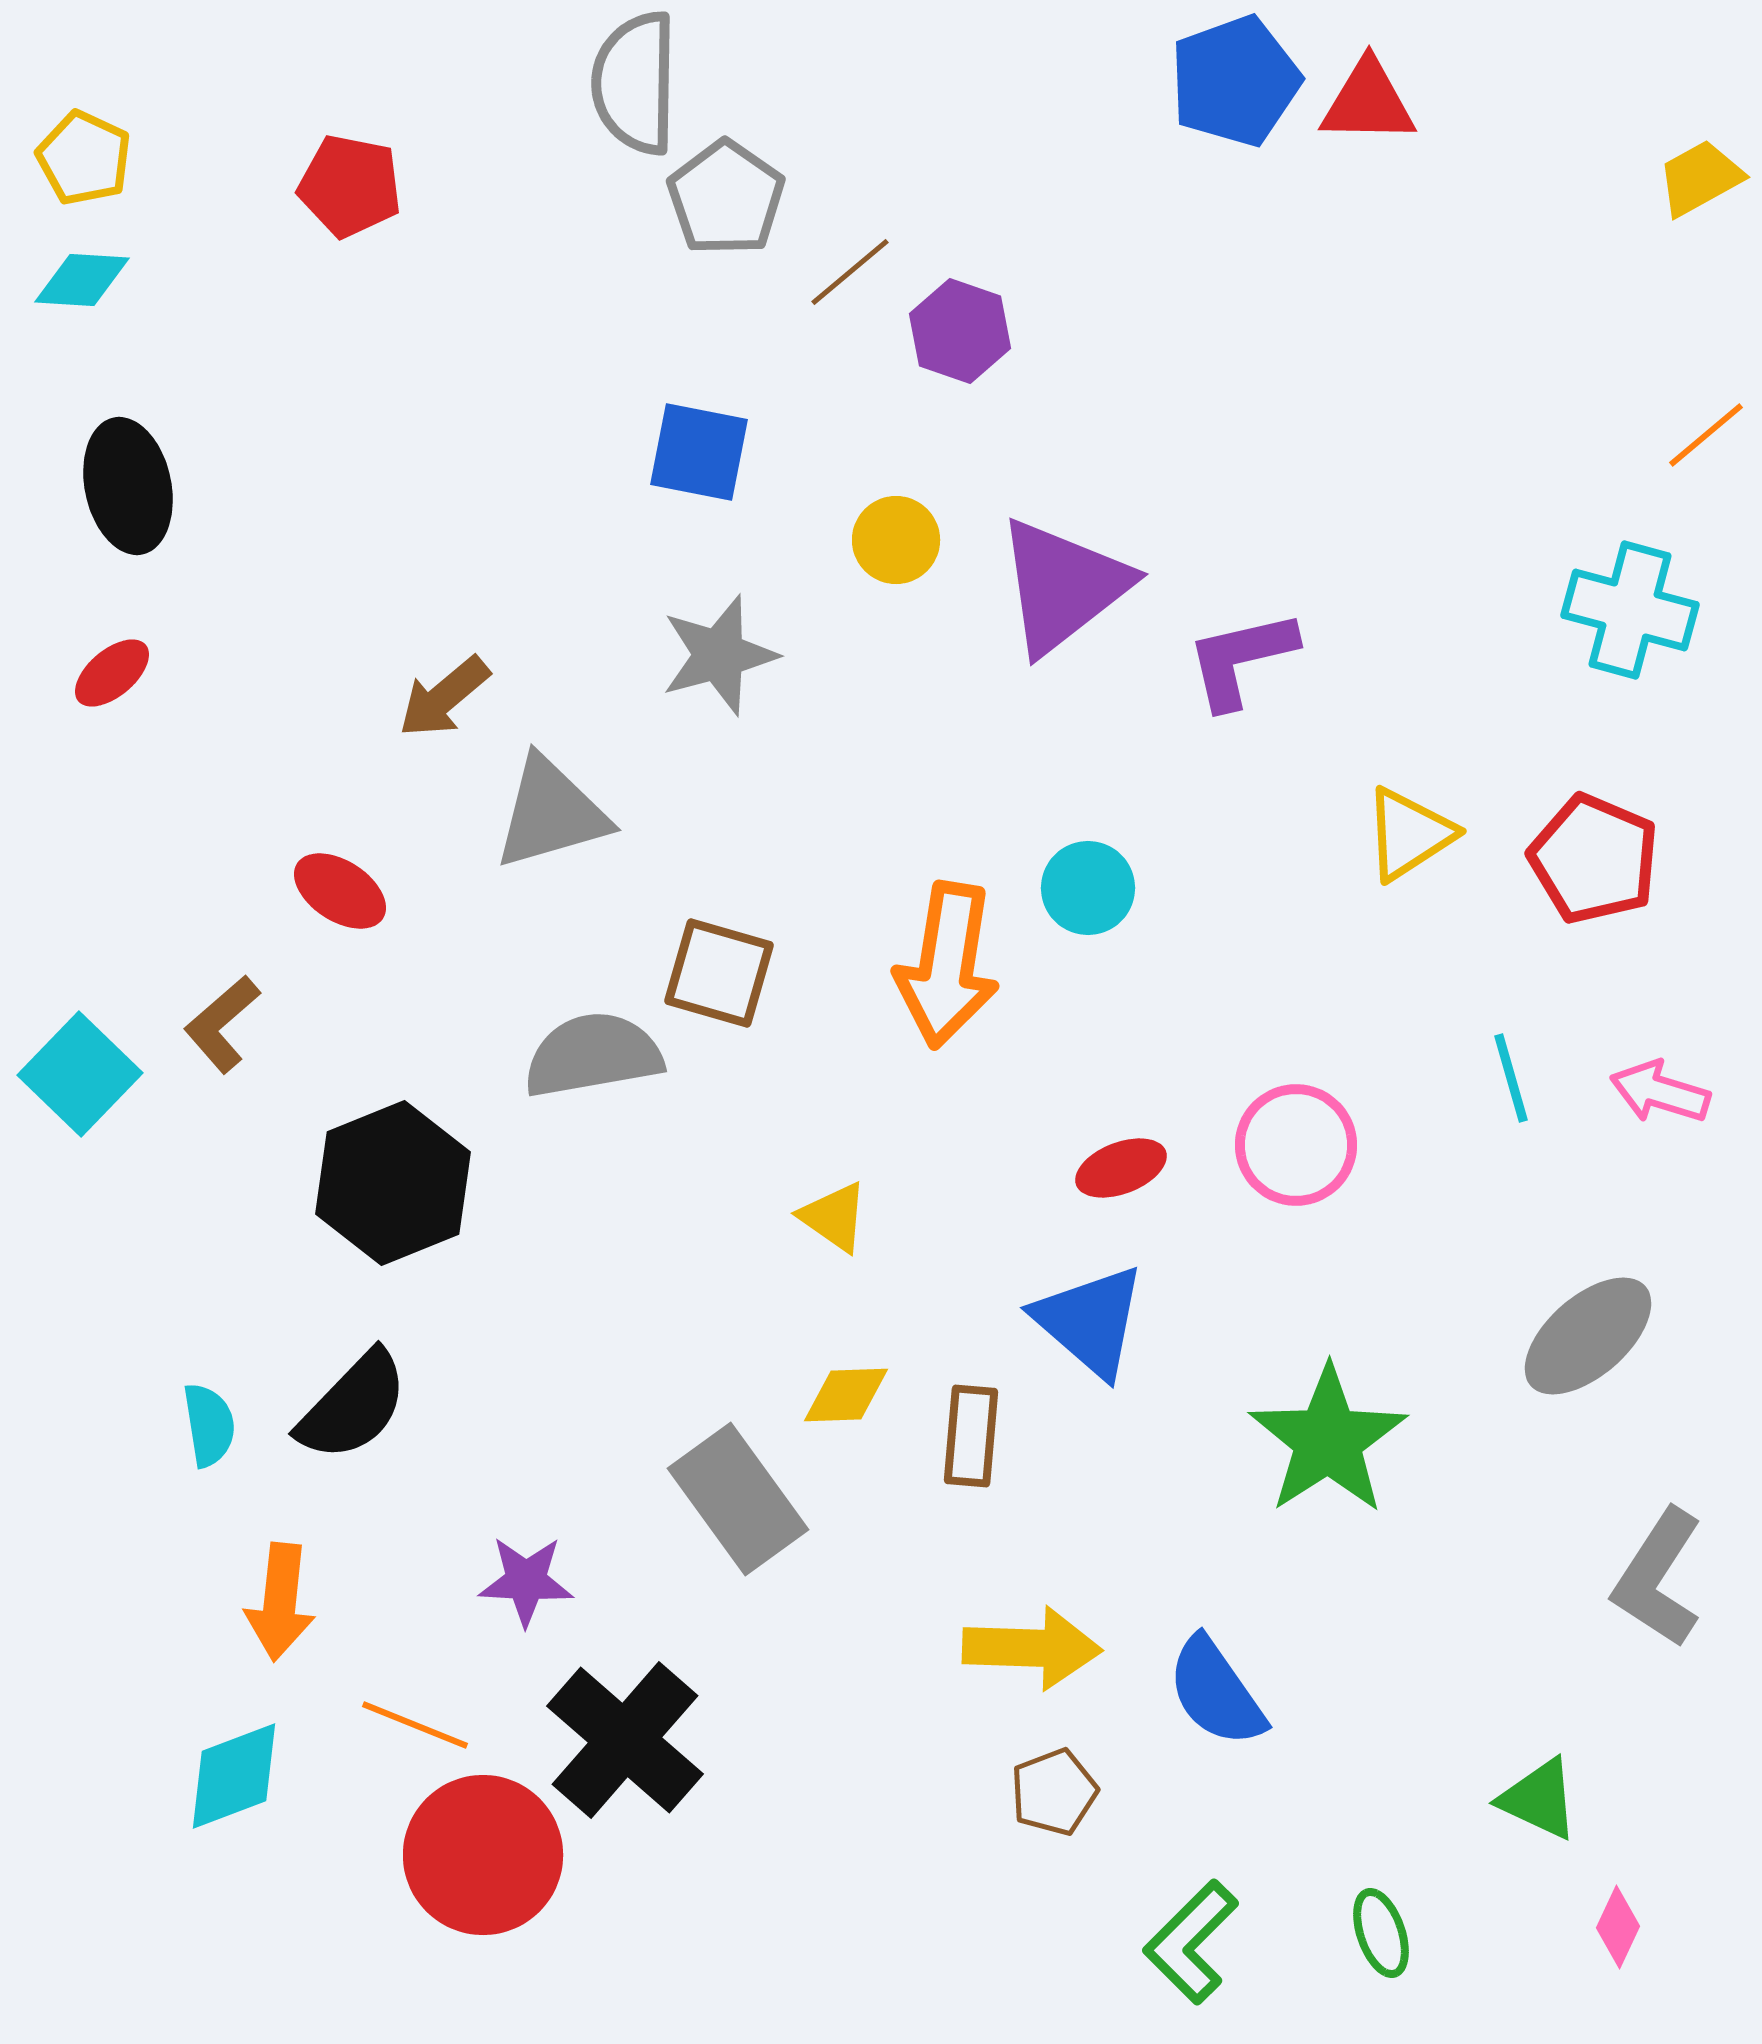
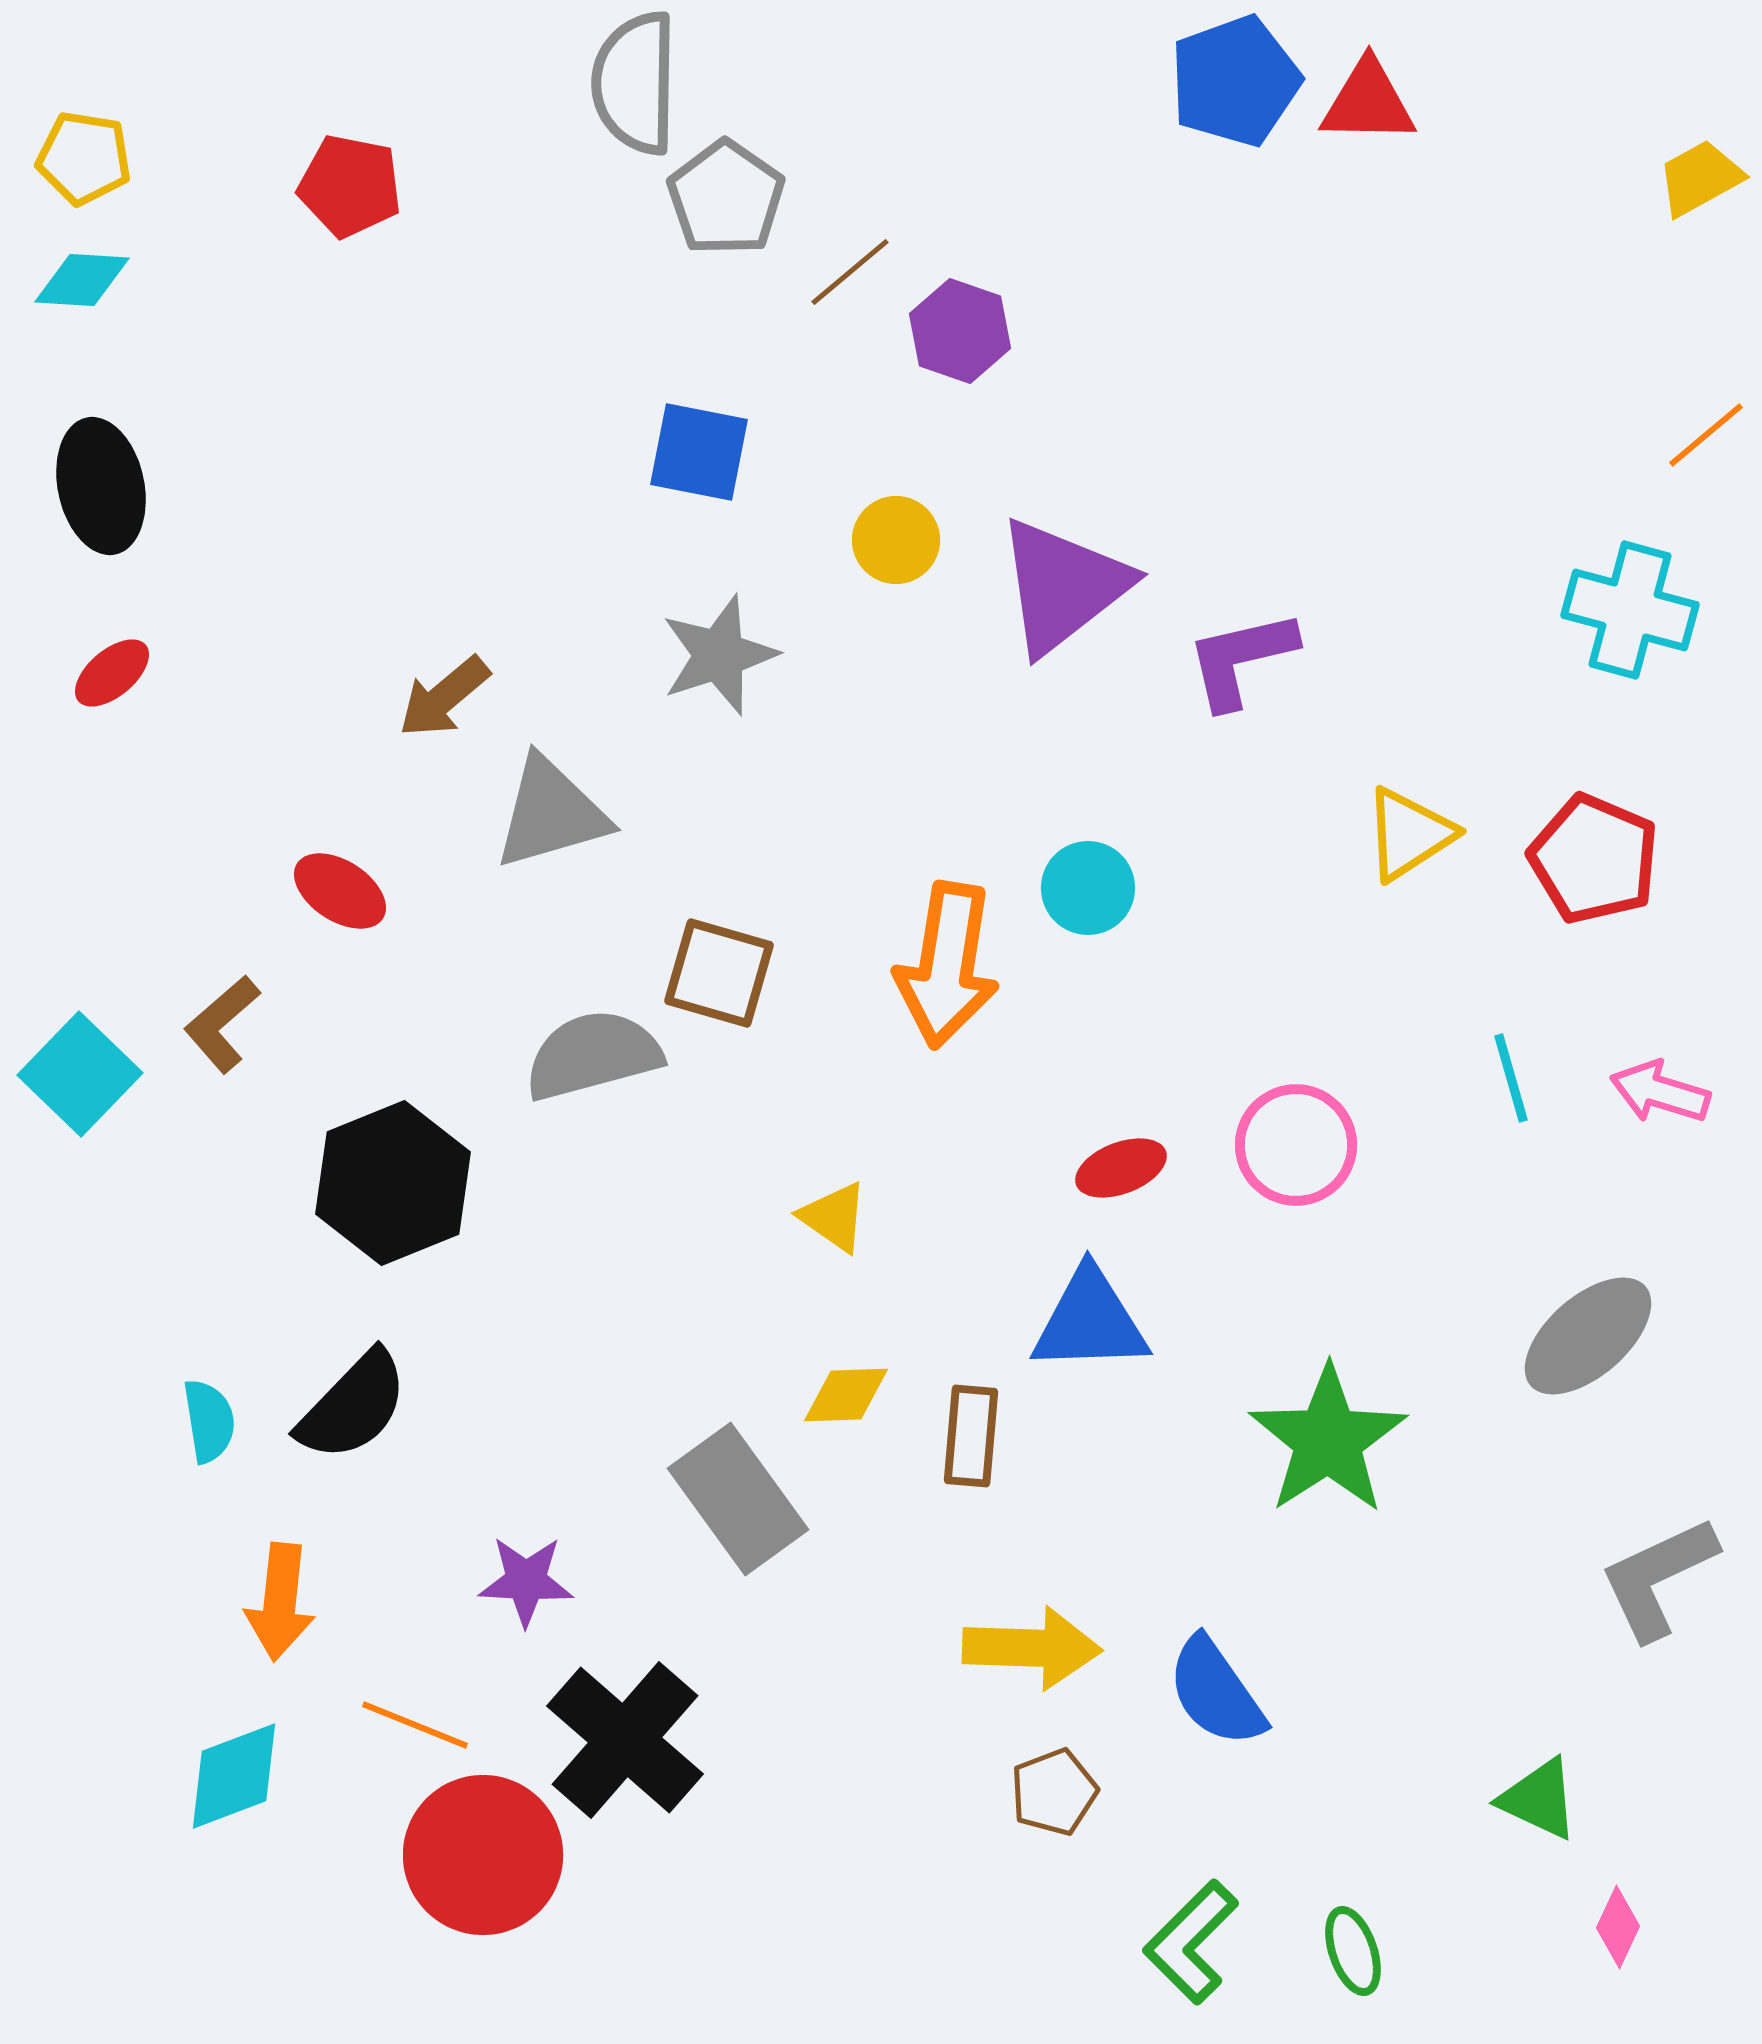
yellow pentagon at (84, 158): rotated 16 degrees counterclockwise
black ellipse at (128, 486): moved 27 px left
gray star at (719, 655): rotated 3 degrees counterclockwise
gray semicircle at (593, 1055): rotated 5 degrees counterclockwise
blue triangle at (1090, 1321): rotated 43 degrees counterclockwise
cyan semicircle at (209, 1425): moved 4 px up
gray L-shape at (1658, 1578): rotated 32 degrees clockwise
green ellipse at (1381, 1933): moved 28 px left, 18 px down
